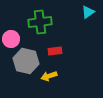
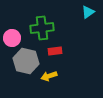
green cross: moved 2 px right, 6 px down
pink circle: moved 1 px right, 1 px up
